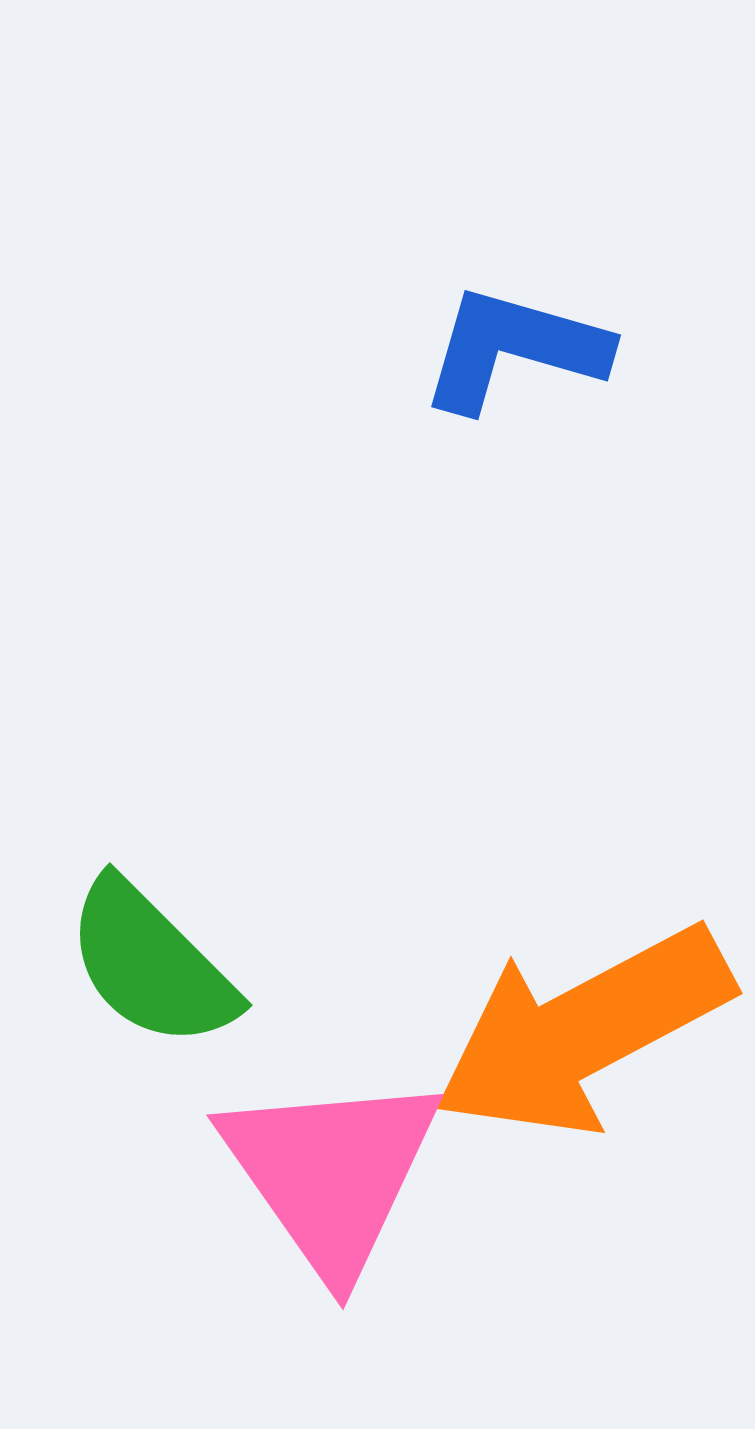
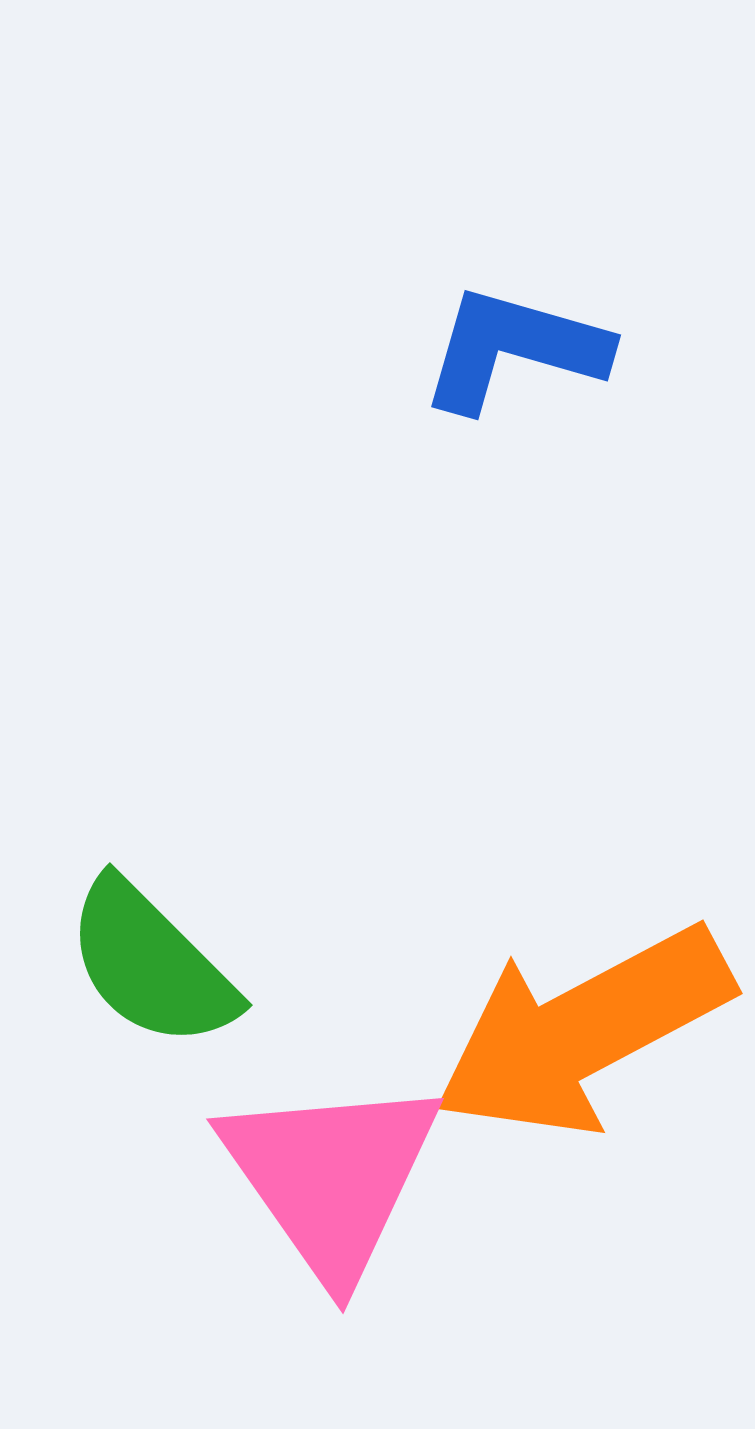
pink triangle: moved 4 px down
